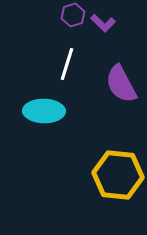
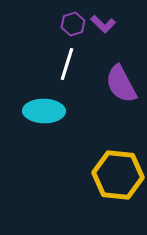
purple hexagon: moved 9 px down
purple L-shape: moved 1 px down
